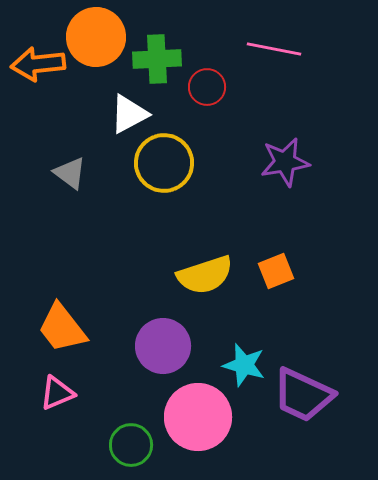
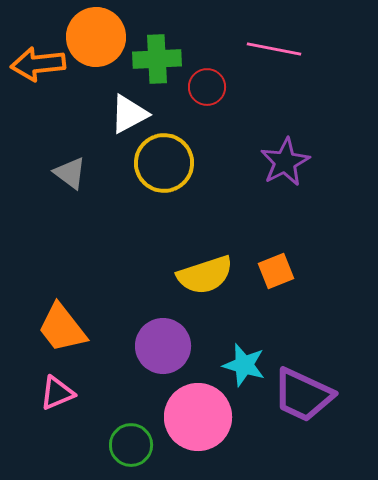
purple star: rotated 18 degrees counterclockwise
